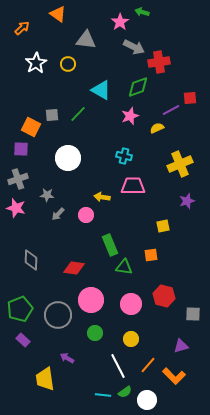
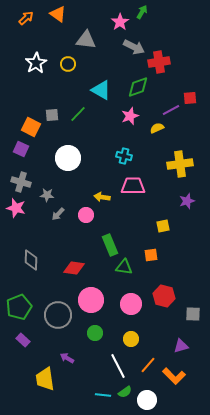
green arrow at (142, 12): rotated 104 degrees clockwise
orange arrow at (22, 28): moved 4 px right, 10 px up
purple square at (21, 149): rotated 21 degrees clockwise
yellow cross at (180, 164): rotated 15 degrees clockwise
gray cross at (18, 179): moved 3 px right, 3 px down; rotated 36 degrees clockwise
green pentagon at (20, 309): moved 1 px left, 2 px up
